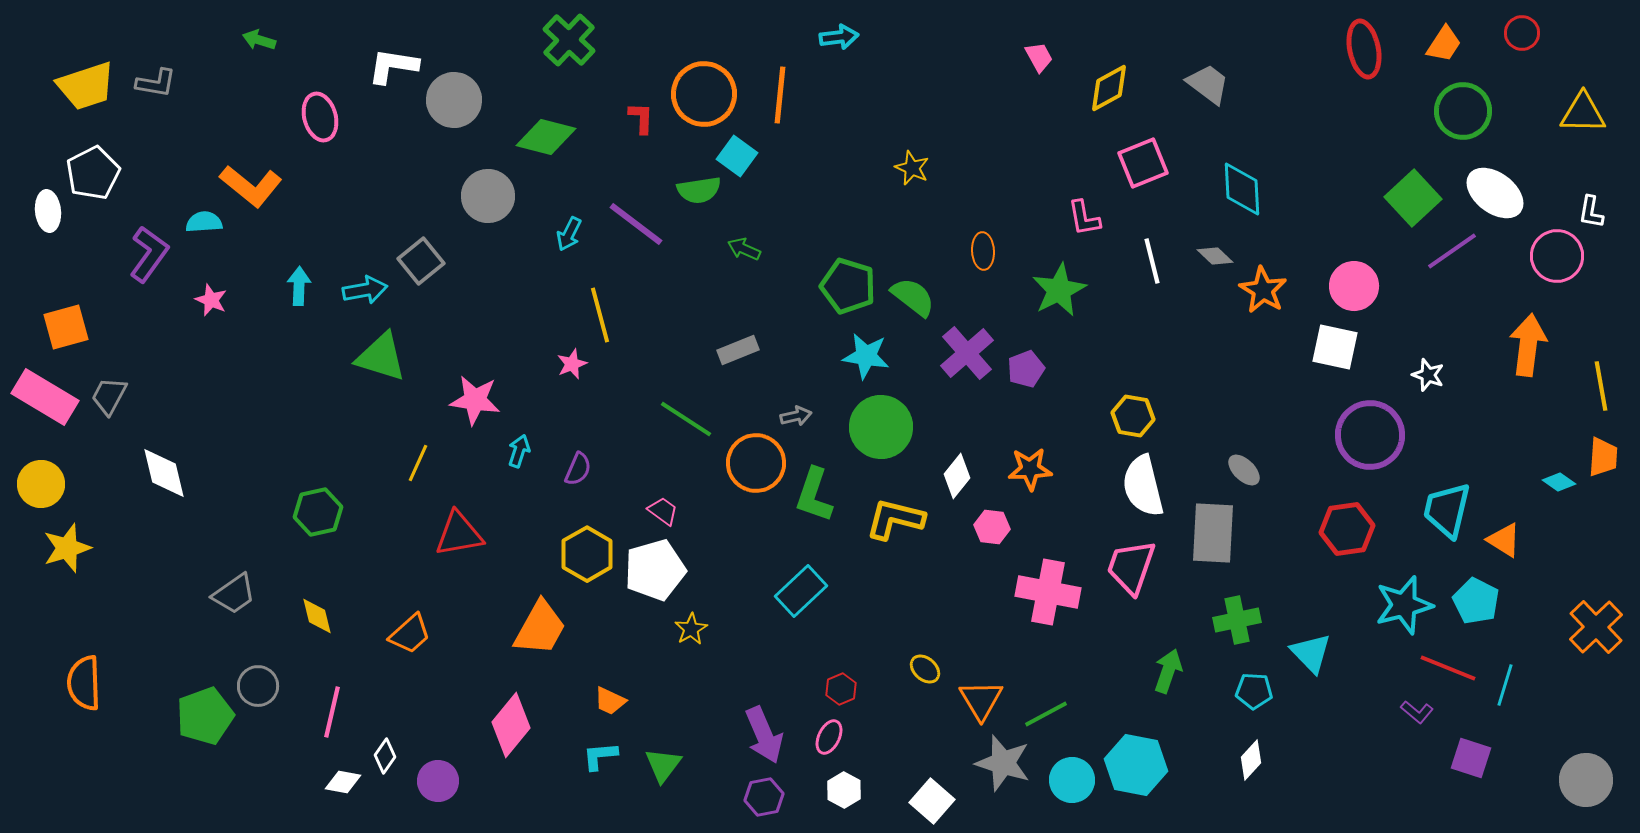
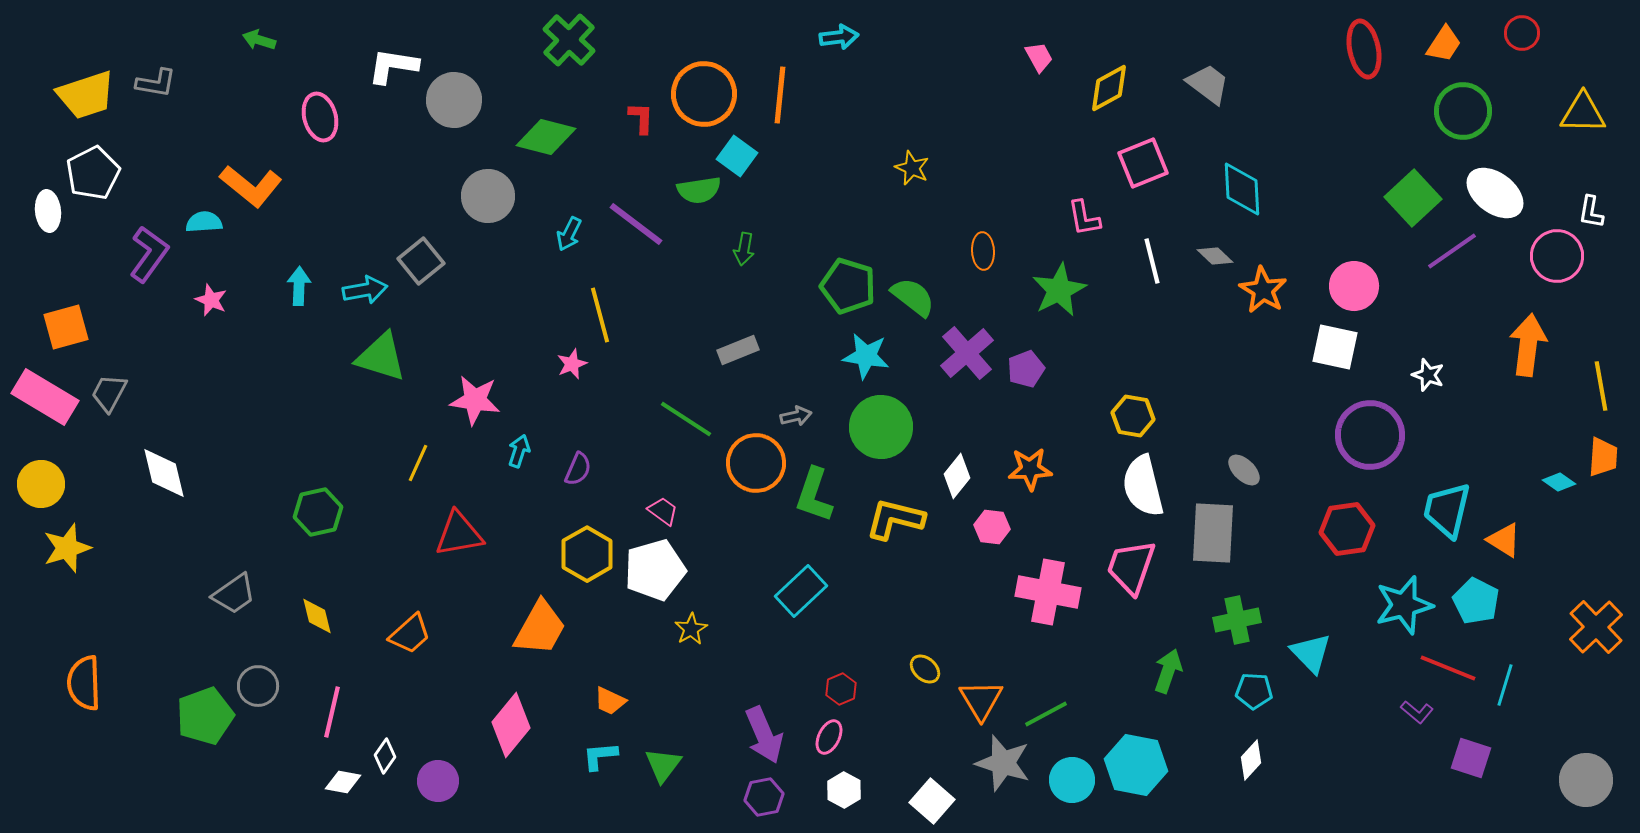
yellow trapezoid at (86, 86): moved 9 px down
green arrow at (744, 249): rotated 104 degrees counterclockwise
gray trapezoid at (109, 396): moved 3 px up
